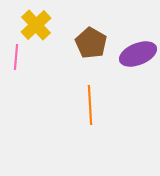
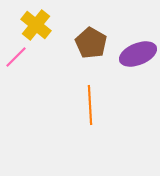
yellow cross: rotated 8 degrees counterclockwise
pink line: rotated 40 degrees clockwise
